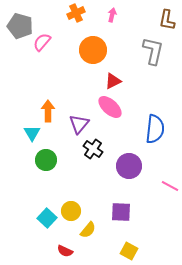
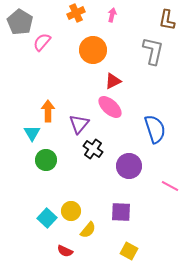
gray pentagon: moved 4 px up; rotated 15 degrees clockwise
blue semicircle: rotated 24 degrees counterclockwise
